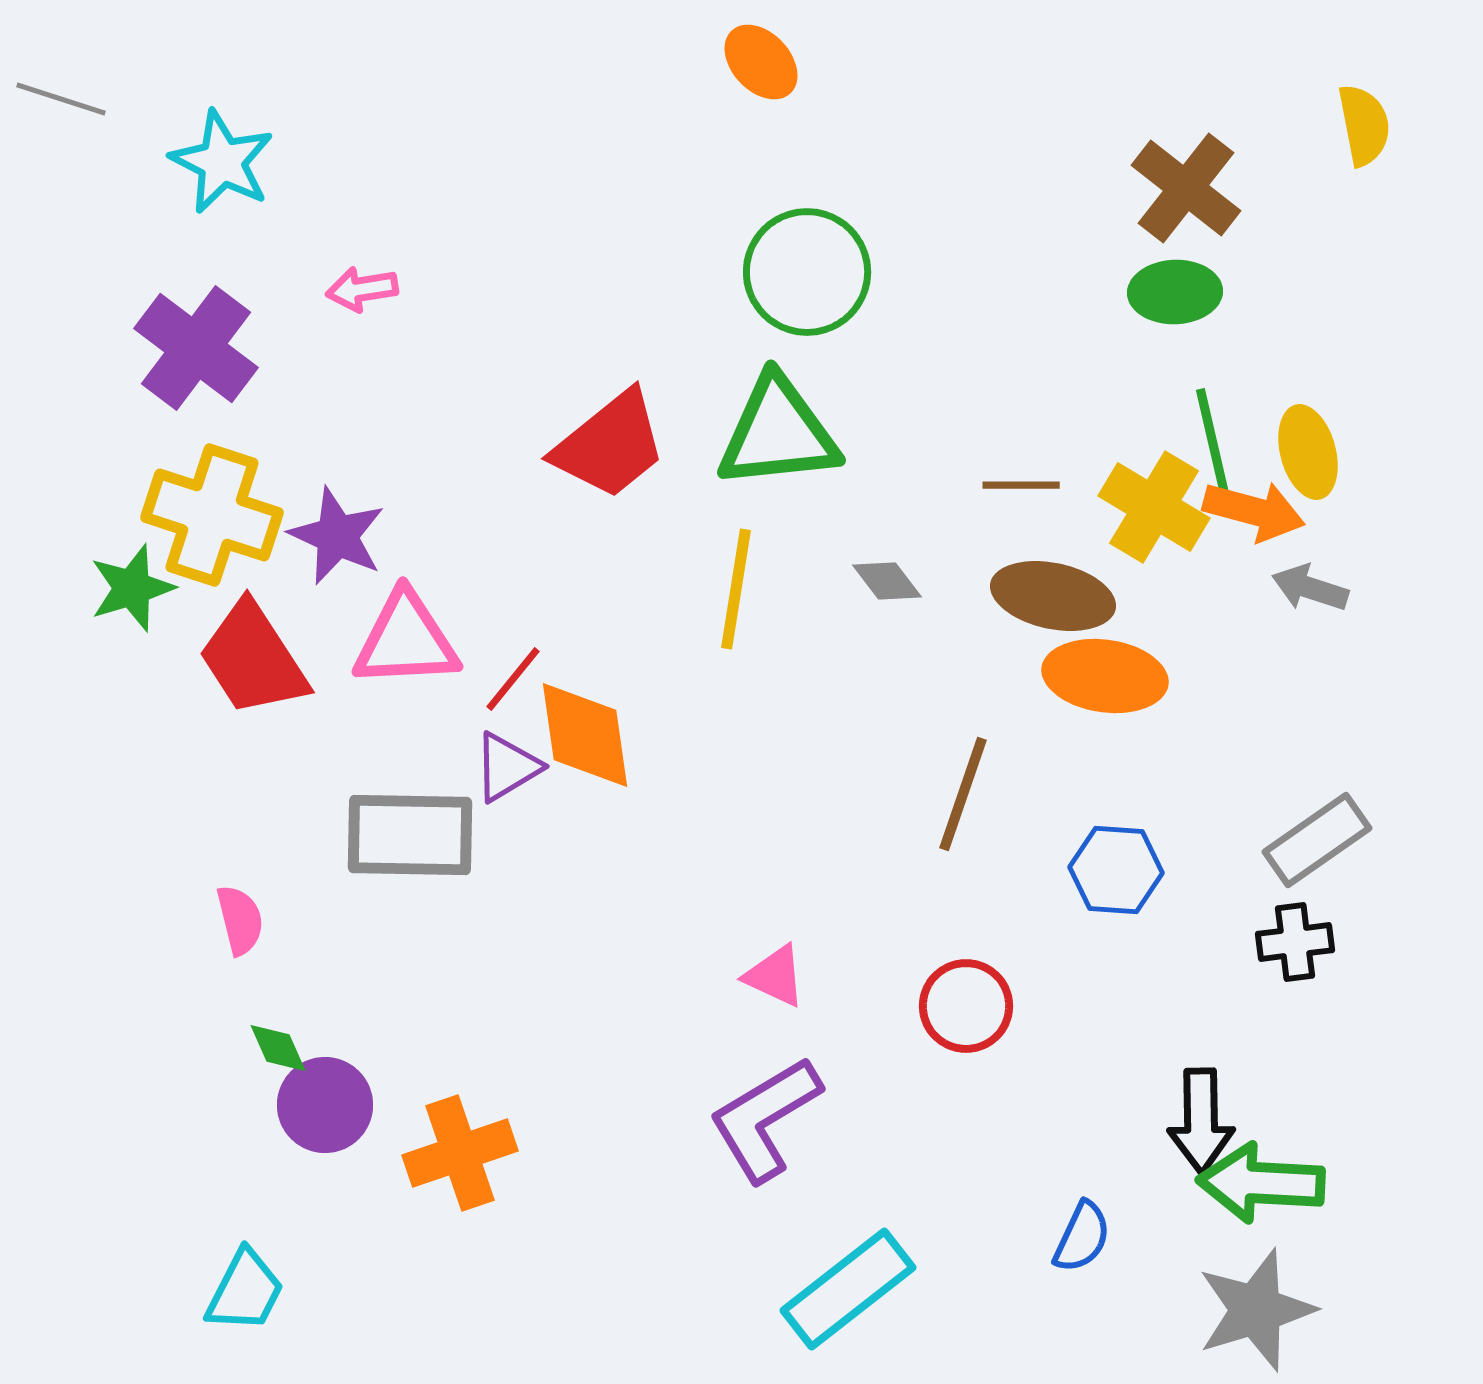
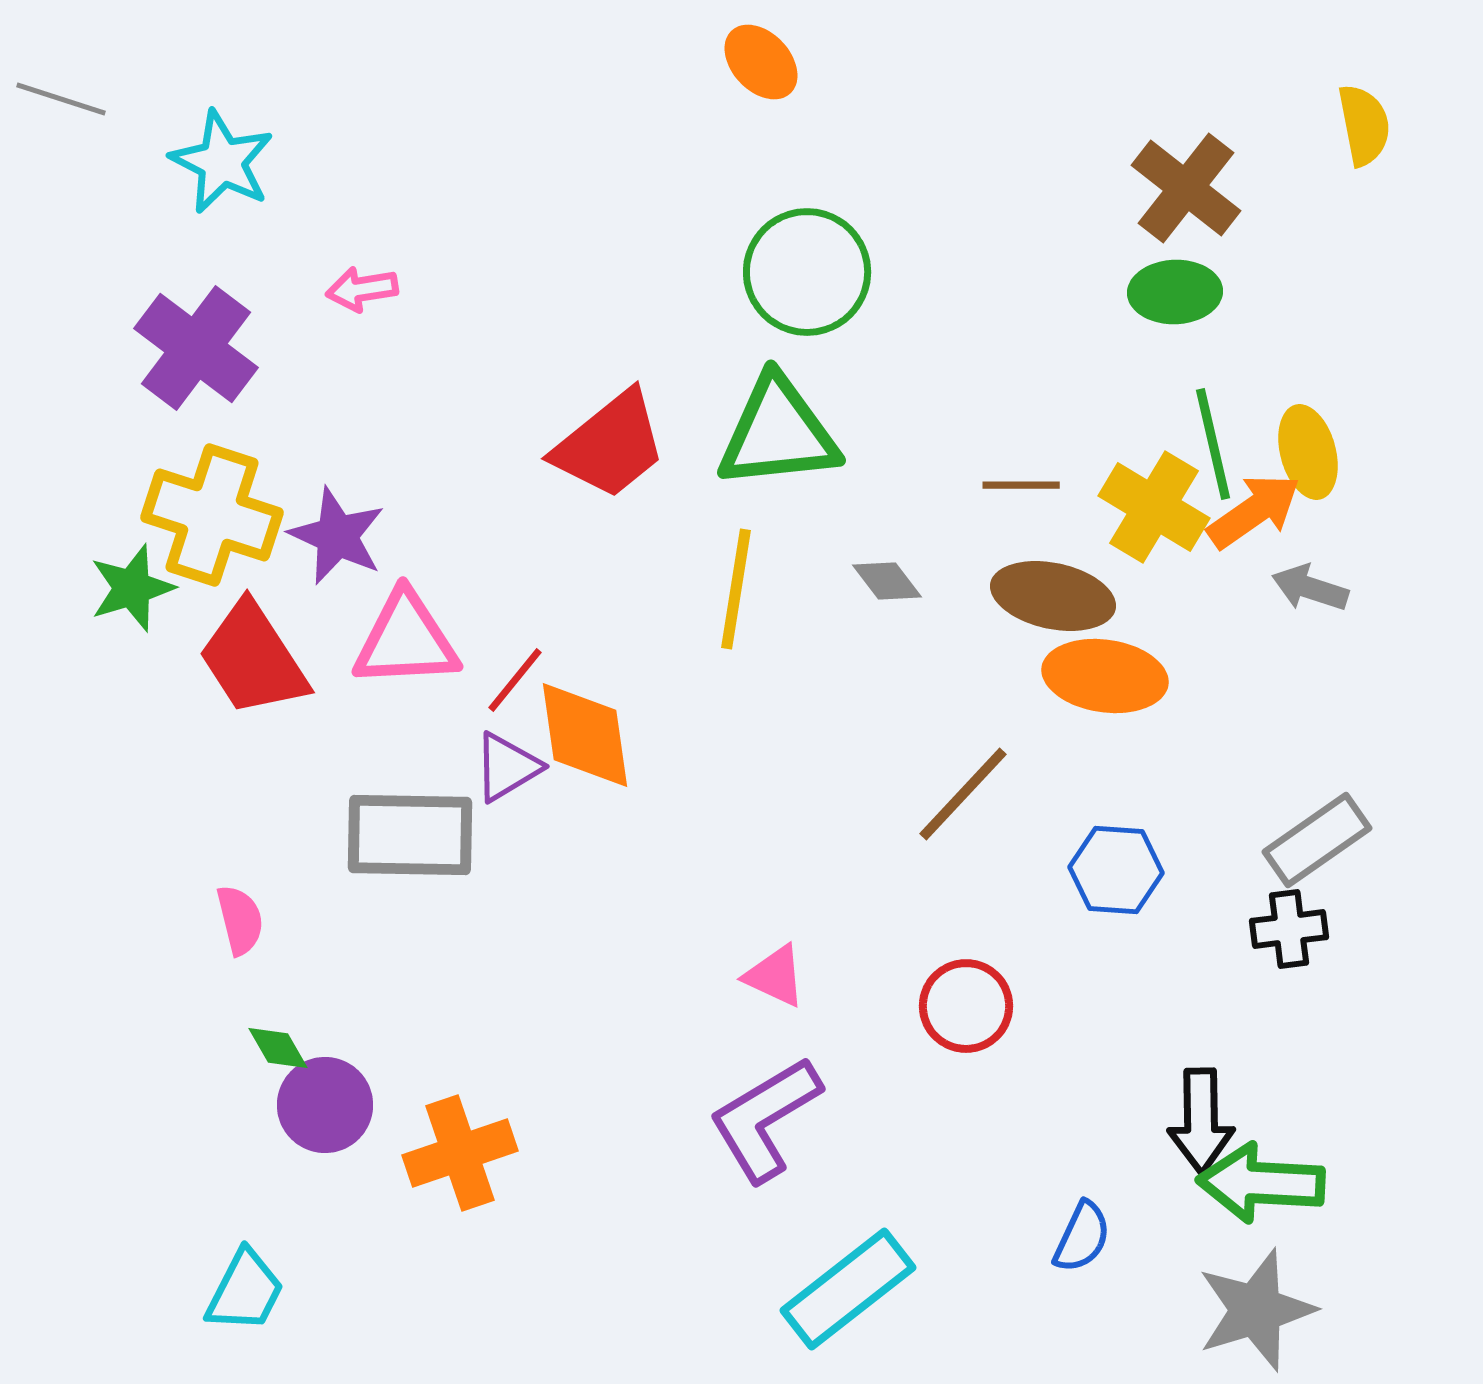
orange arrow at (1254, 511): rotated 50 degrees counterclockwise
red line at (513, 679): moved 2 px right, 1 px down
brown line at (963, 794): rotated 24 degrees clockwise
black cross at (1295, 942): moved 6 px left, 13 px up
green diamond at (278, 1048): rotated 6 degrees counterclockwise
